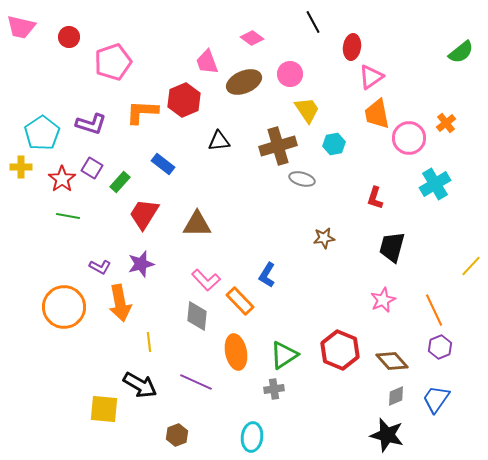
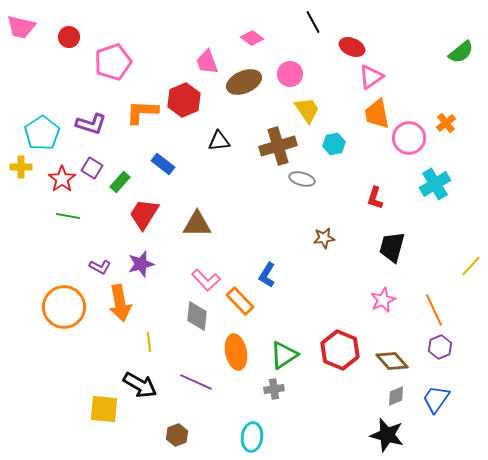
red ellipse at (352, 47): rotated 75 degrees counterclockwise
